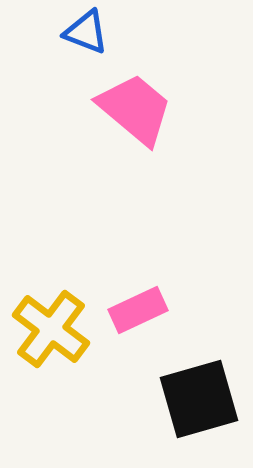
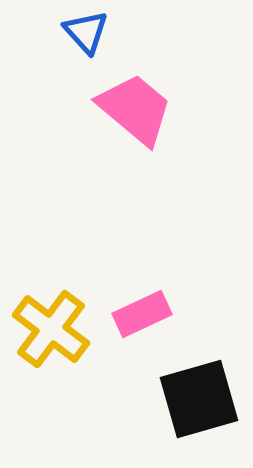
blue triangle: rotated 27 degrees clockwise
pink rectangle: moved 4 px right, 4 px down
